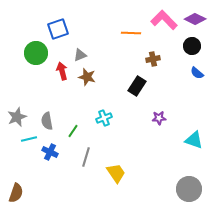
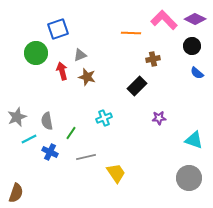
black rectangle: rotated 12 degrees clockwise
green line: moved 2 px left, 2 px down
cyan line: rotated 14 degrees counterclockwise
gray line: rotated 60 degrees clockwise
gray circle: moved 11 px up
